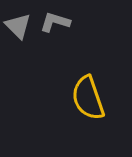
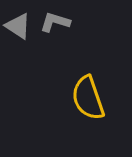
gray triangle: rotated 12 degrees counterclockwise
